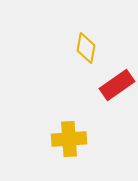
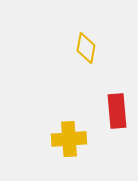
red rectangle: moved 26 px down; rotated 60 degrees counterclockwise
